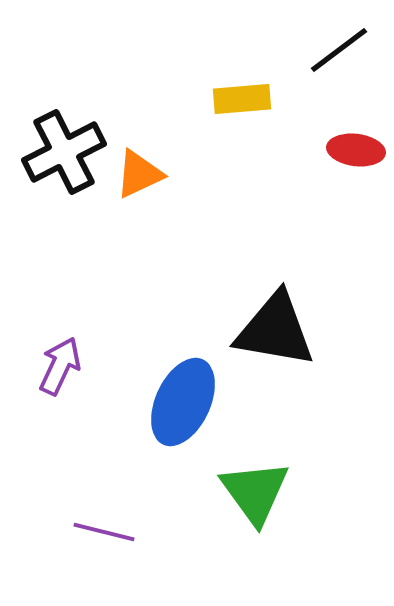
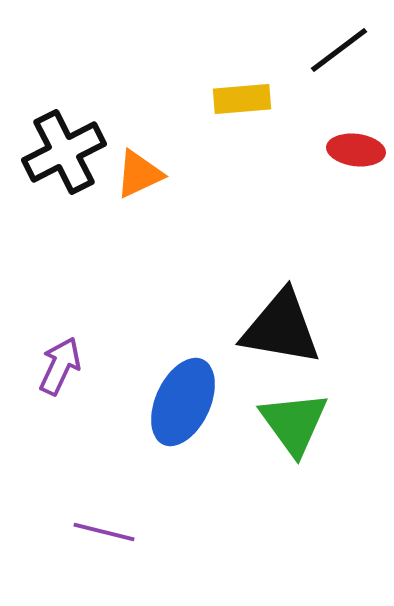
black triangle: moved 6 px right, 2 px up
green triangle: moved 39 px right, 69 px up
